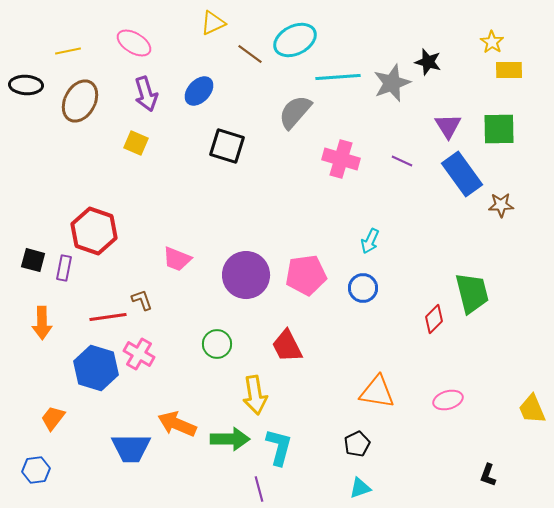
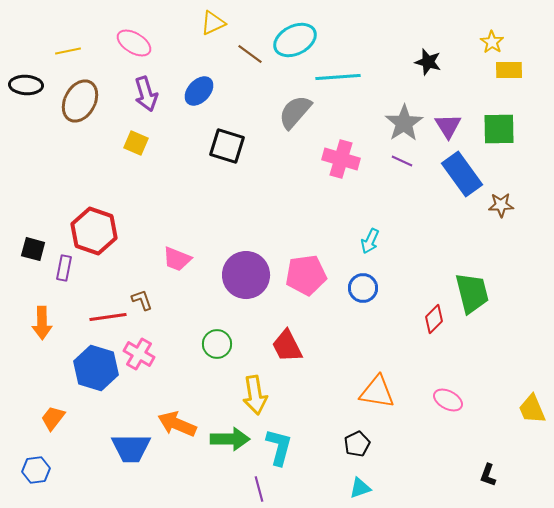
gray star at (392, 83): moved 12 px right, 40 px down; rotated 12 degrees counterclockwise
black square at (33, 260): moved 11 px up
pink ellipse at (448, 400): rotated 44 degrees clockwise
